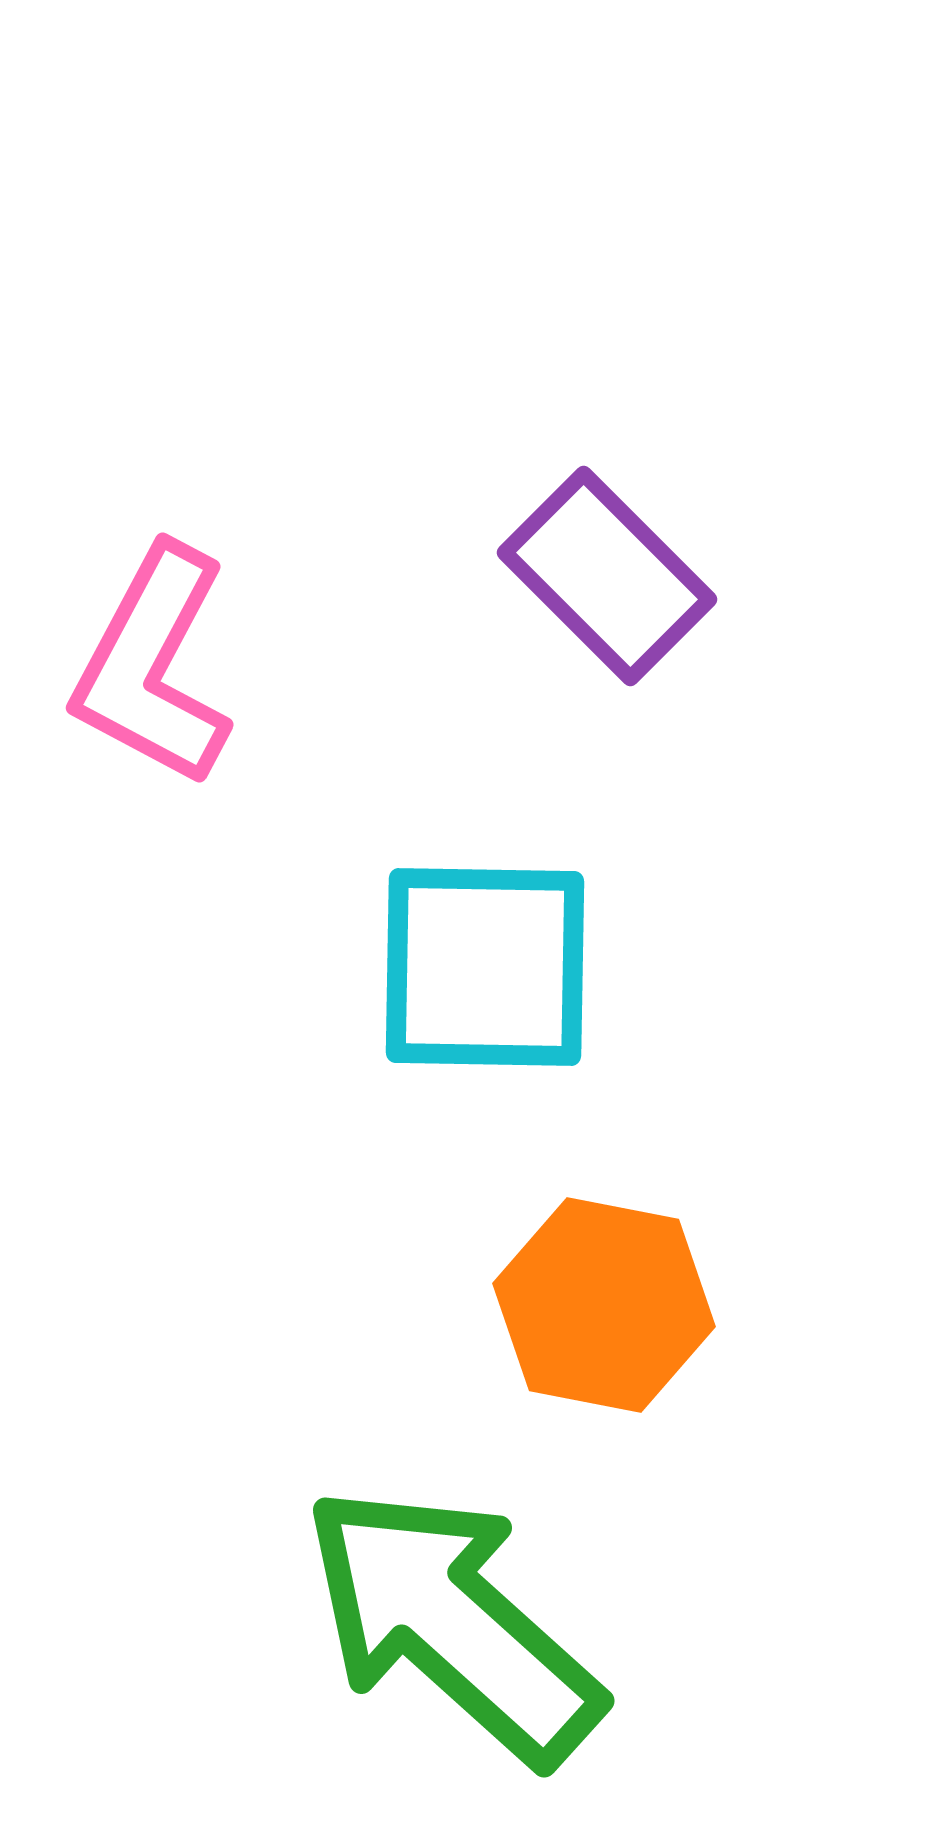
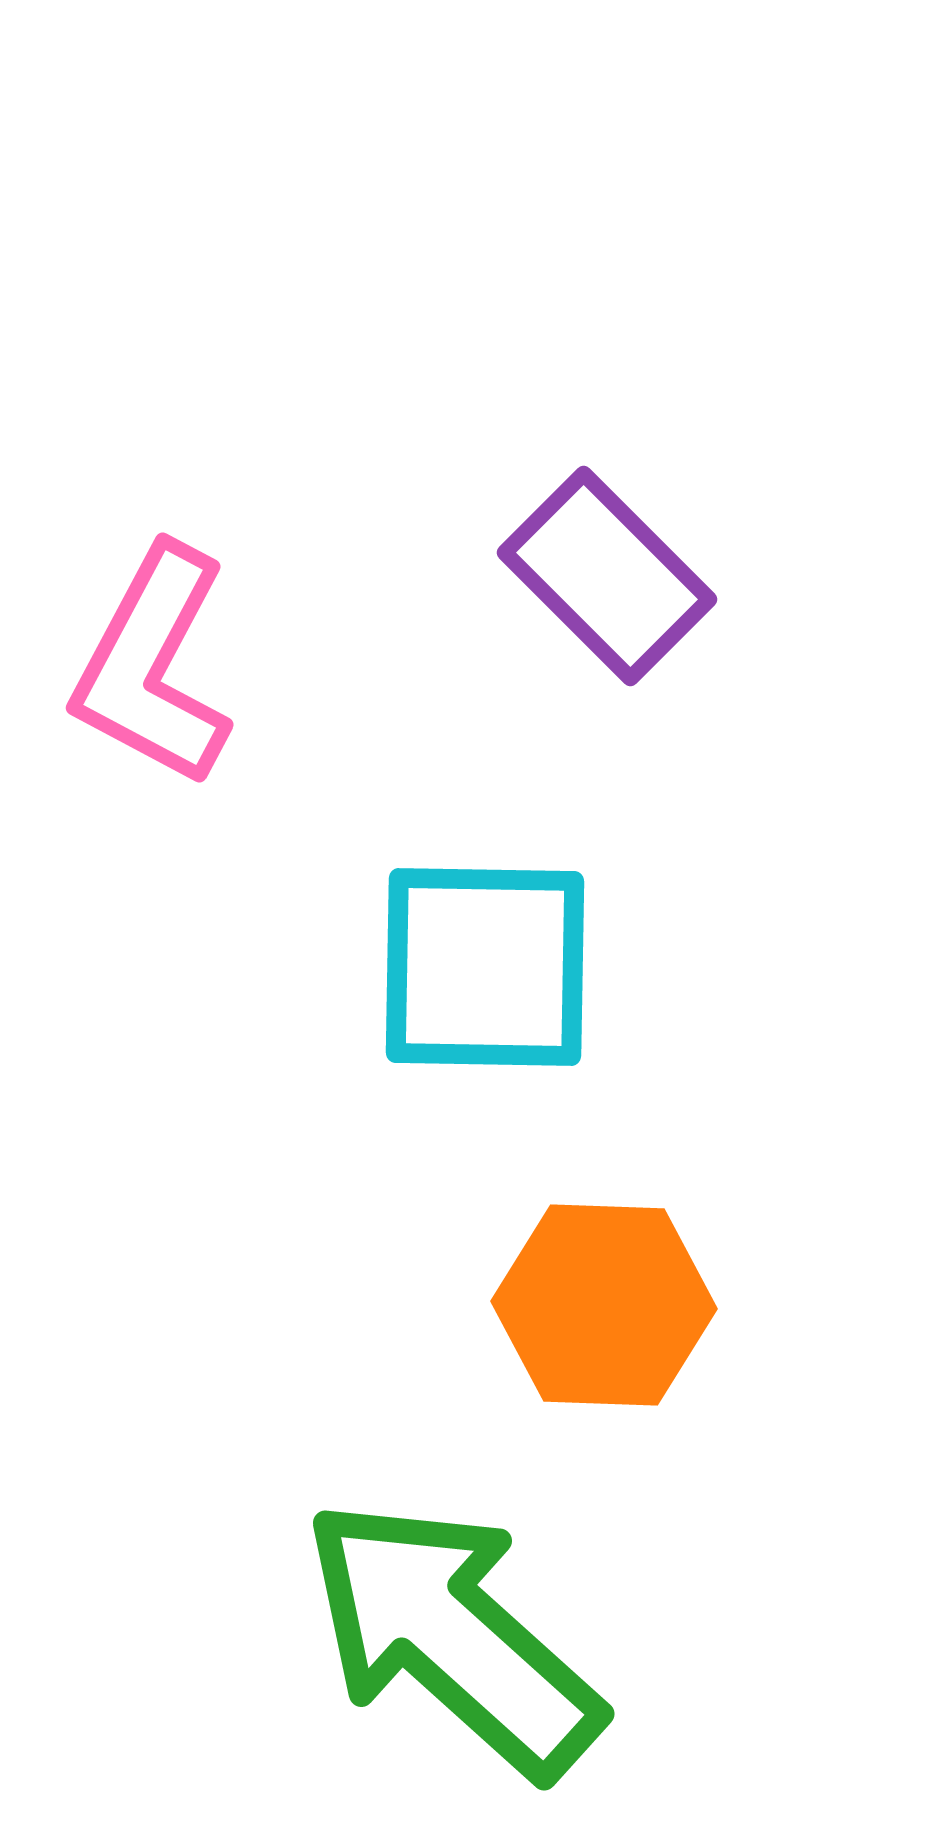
orange hexagon: rotated 9 degrees counterclockwise
green arrow: moved 13 px down
